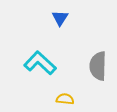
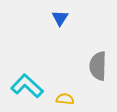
cyan L-shape: moved 13 px left, 23 px down
